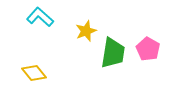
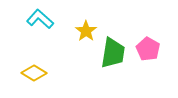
cyan L-shape: moved 2 px down
yellow star: rotated 15 degrees counterclockwise
yellow diamond: rotated 20 degrees counterclockwise
